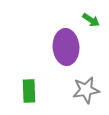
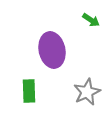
purple ellipse: moved 14 px left, 3 px down; rotated 8 degrees counterclockwise
gray star: moved 1 px right, 2 px down; rotated 16 degrees counterclockwise
